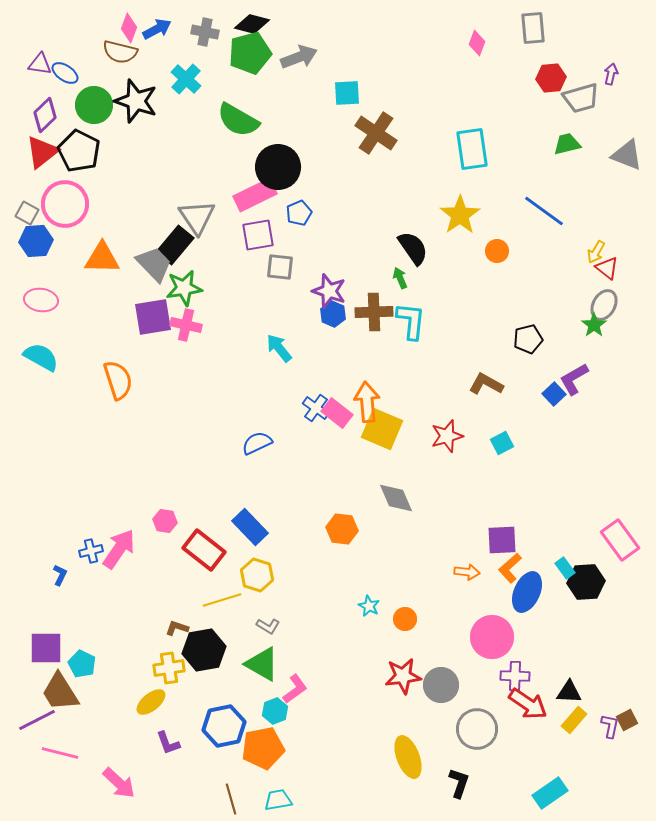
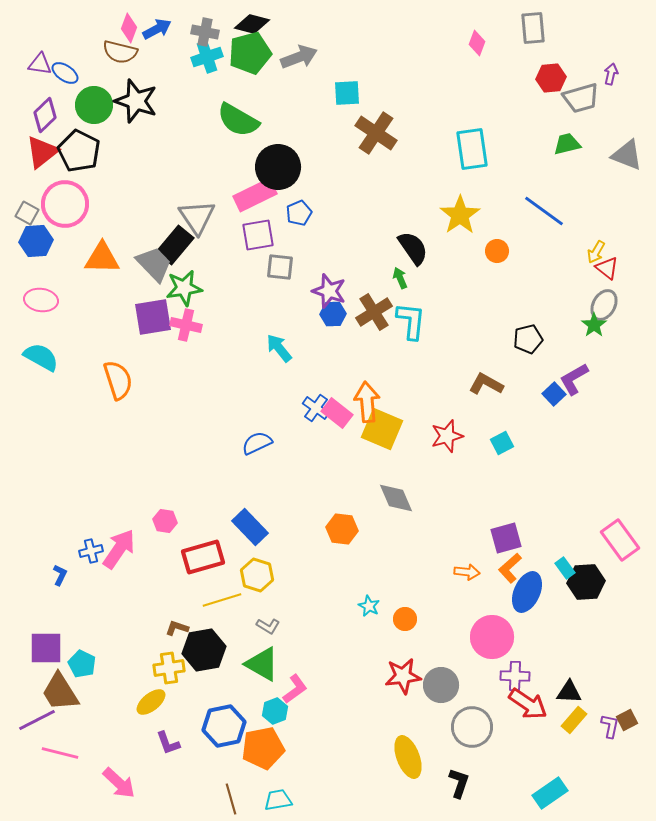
cyan cross at (186, 79): moved 21 px right, 22 px up; rotated 28 degrees clockwise
brown cross at (374, 312): rotated 30 degrees counterclockwise
blue hexagon at (333, 314): rotated 25 degrees counterclockwise
purple square at (502, 540): moved 4 px right, 2 px up; rotated 12 degrees counterclockwise
red rectangle at (204, 550): moved 1 px left, 7 px down; rotated 54 degrees counterclockwise
gray circle at (477, 729): moved 5 px left, 2 px up
